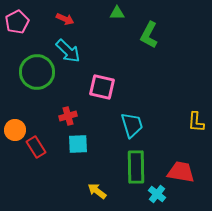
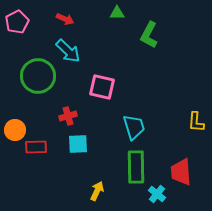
green circle: moved 1 px right, 4 px down
cyan trapezoid: moved 2 px right, 2 px down
red rectangle: rotated 60 degrees counterclockwise
red trapezoid: rotated 104 degrees counterclockwise
yellow arrow: rotated 78 degrees clockwise
